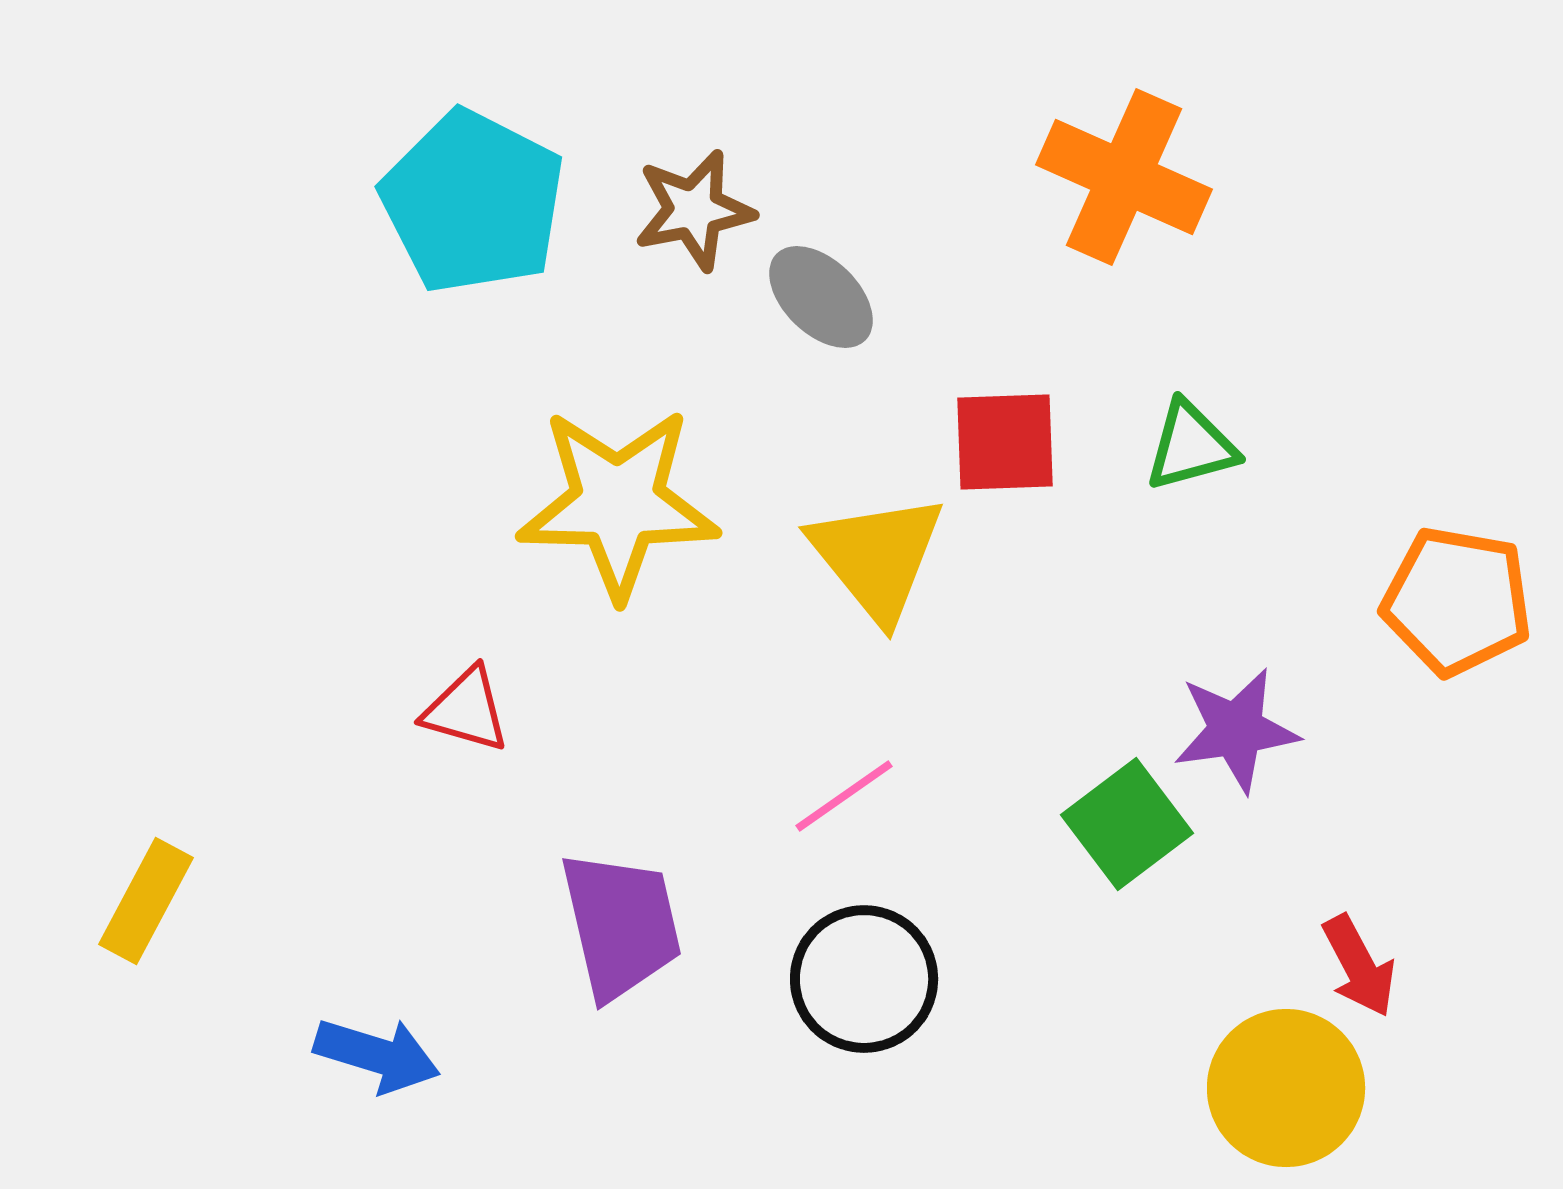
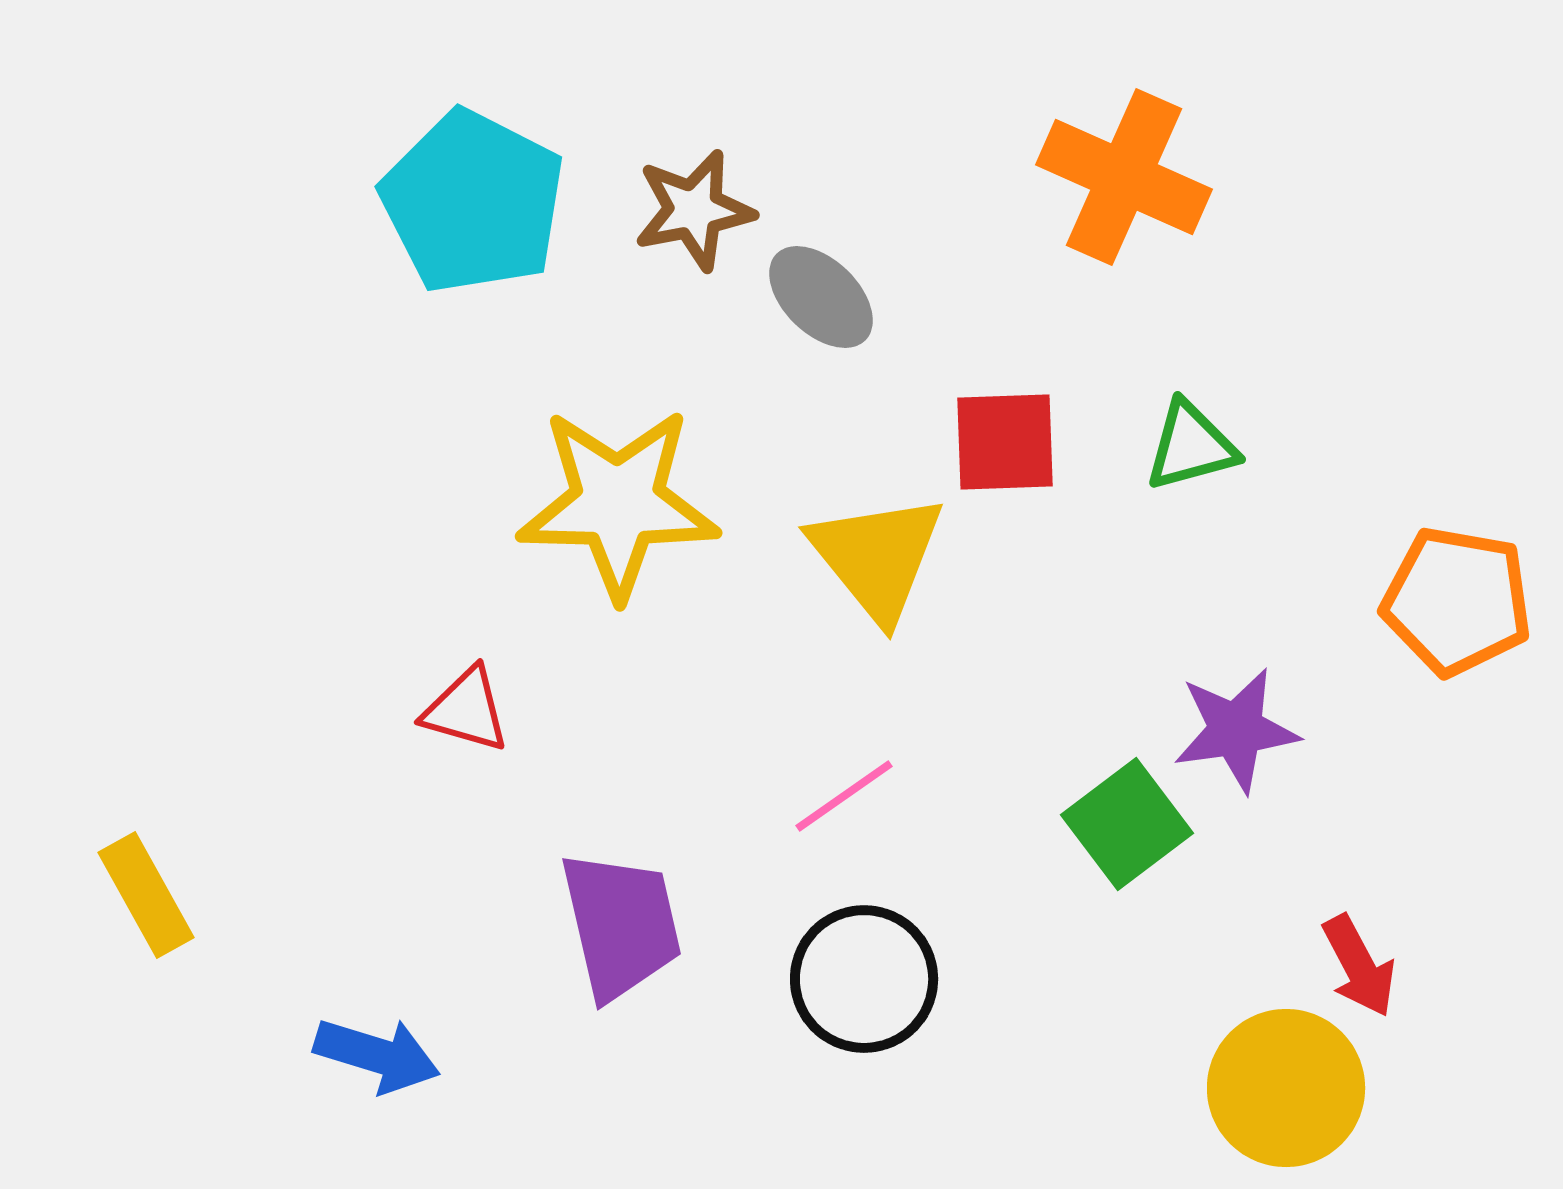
yellow rectangle: moved 6 px up; rotated 57 degrees counterclockwise
